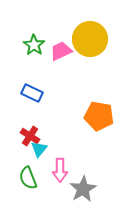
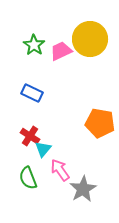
orange pentagon: moved 1 px right, 7 px down
cyan triangle: moved 4 px right
pink arrow: rotated 145 degrees clockwise
